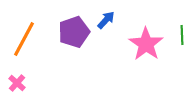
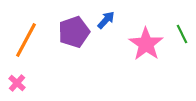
green line: moved 1 px up; rotated 24 degrees counterclockwise
orange line: moved 2 px right, 1 px down
